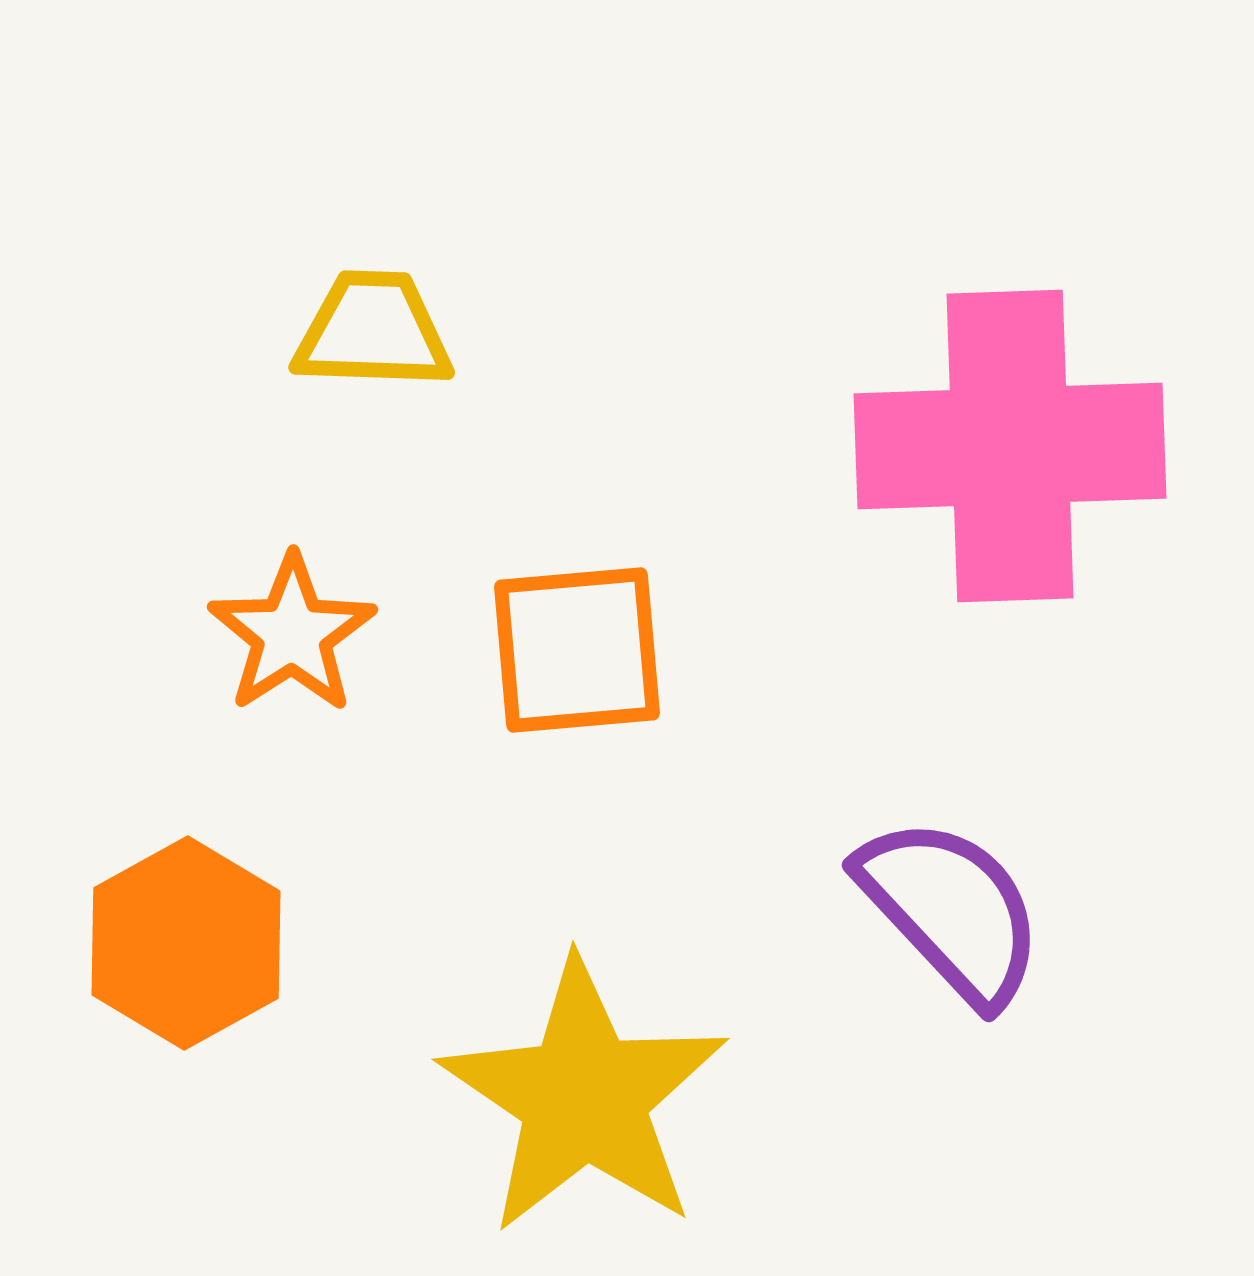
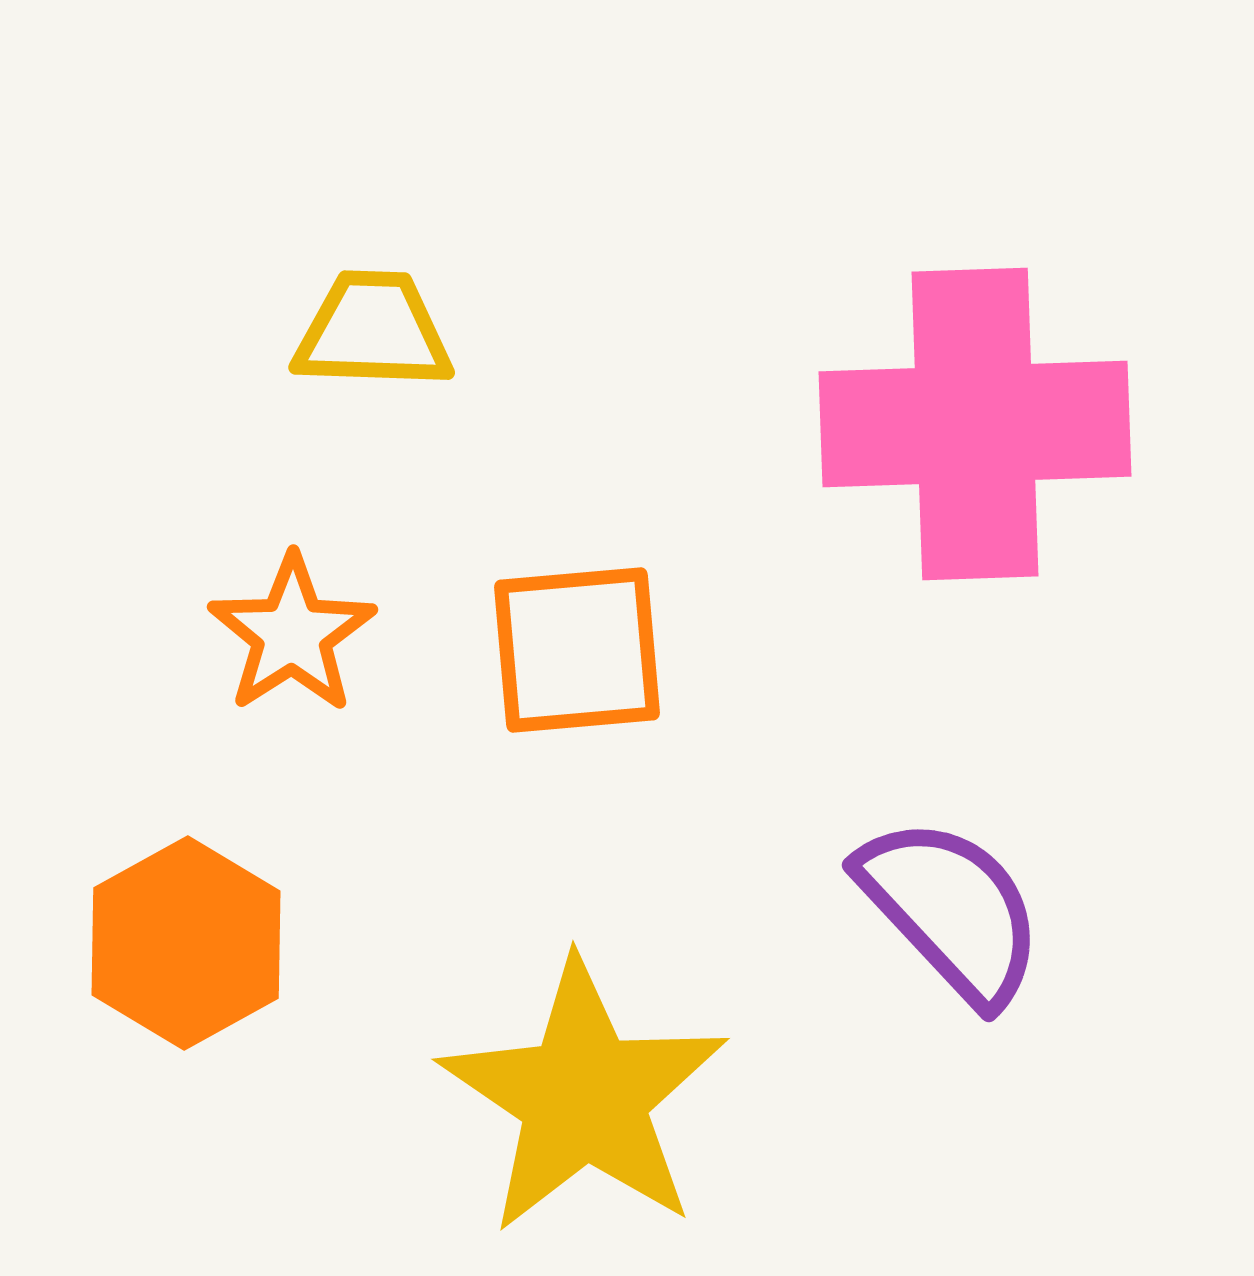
pink cross: moved 35 px left, 22 px up
